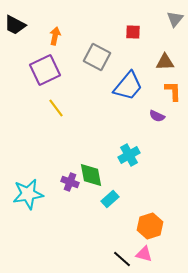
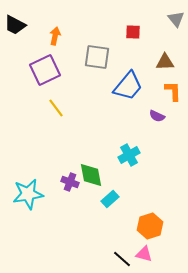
gray triangle: moved 1 px right; rotated 18 degrees counterclockwise
gray square: rotated 20 degrees counterclockwise
